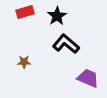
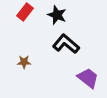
red rectangle: rotated 36 degrees counterclockwise
black star: moved 1 px up; rotated 18 degrees counterclockwise
purple trapezoid: rotated 15 degrees clockwise
